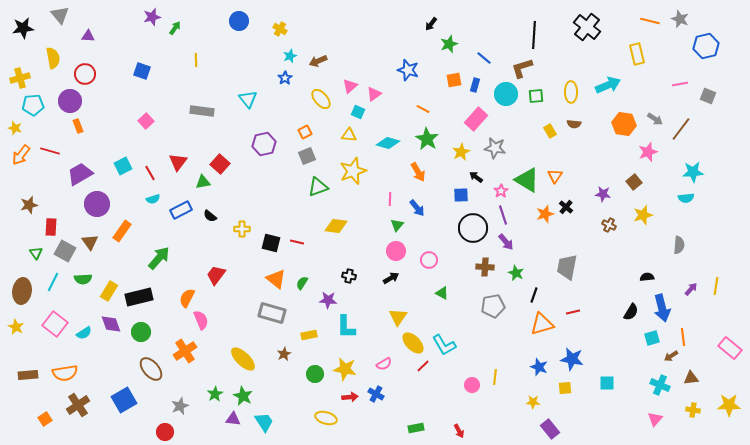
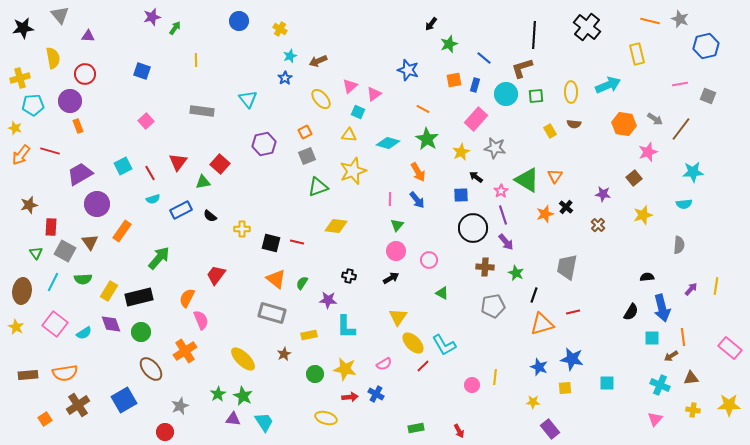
brown square at (634, 182): moved 4 px up
cyan semicircle at (686, 198): moved 2 px left, 6 px down
blue arrow at (417, 208): moved 8 px up
brown cross at (609, 225): moved 11 px left; rotated 16 degrees clockwise
cyan square at (652, 338): rotated 14 degrees clockwise
green star at (215, 394): moved 3 px right
